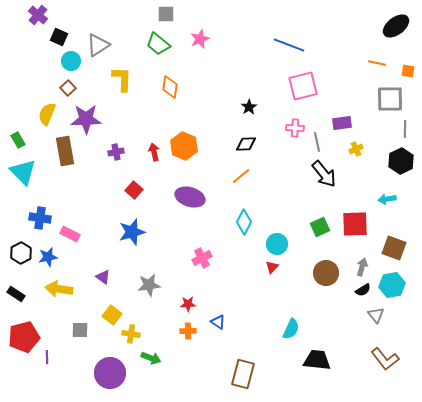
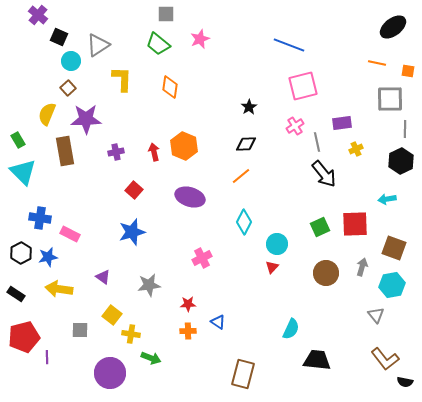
black ellipse at (396, 26): moved 3 px left, 1 px down
pink cross at (295, 128): moved 2 px up; rotated 36 degrees counterclockwise
black semicircle at (363, 290): moved 42 px right, 92 px down; rotated 42 degrees clockwise
